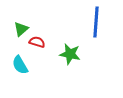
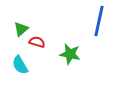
blue line: moved 3 px right, 1 px up; rotated 8 degrees clockwise
